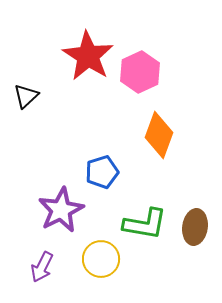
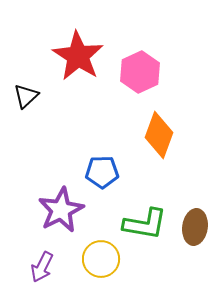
red star: moved 10 px left
blue pentagon: rotated 16 degrees clockwise
